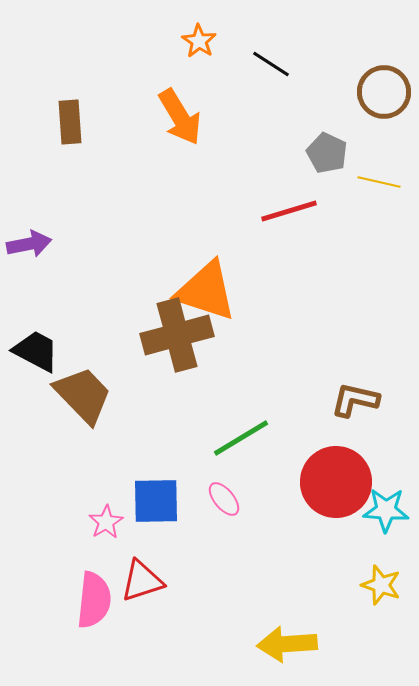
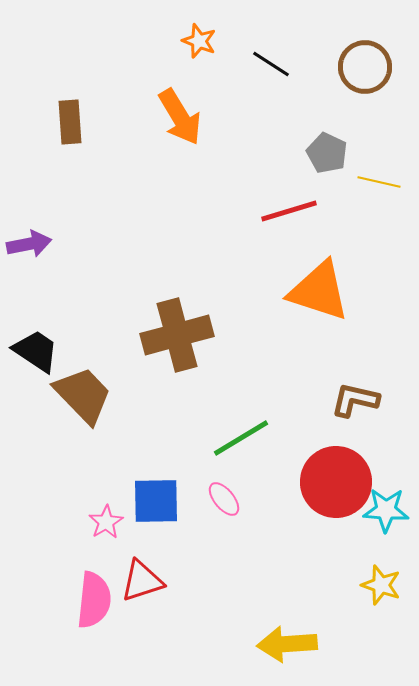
orange star: rotated 12 degrees counterclockwise
brown circle: moved 19 px left, 25 px up
orange triangle: moved 113 px right
black trapezoid: rotated 6 degrees clockwise
